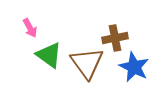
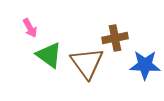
blue star: moved 11 px right, 2 px up; rotated 24 degrees counterclockwise
